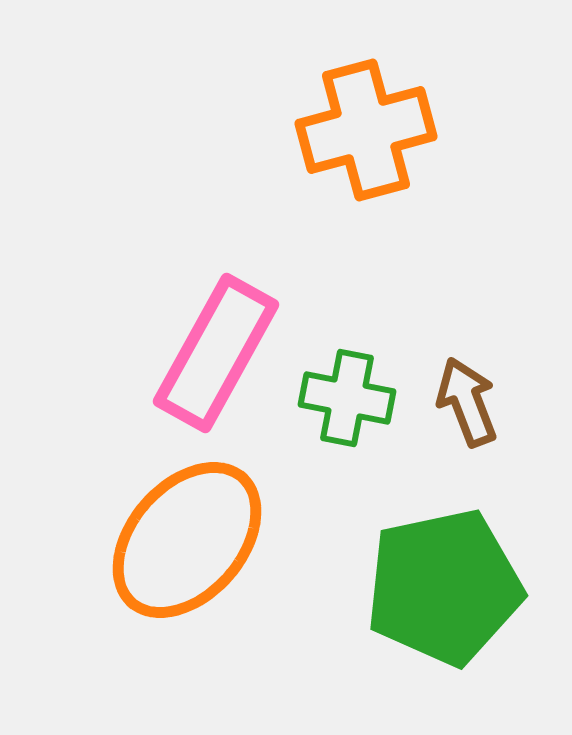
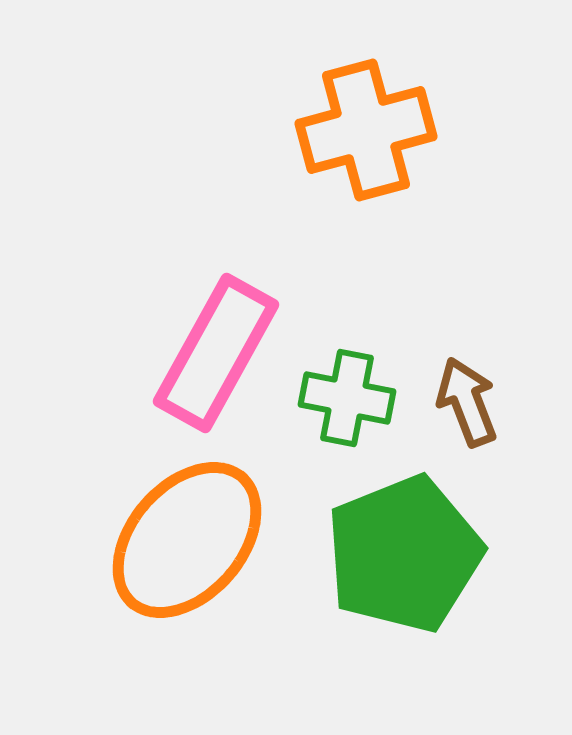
green pentagon: moved 40 px left, 33 px up; rotated 10 degrees counterclockwise
